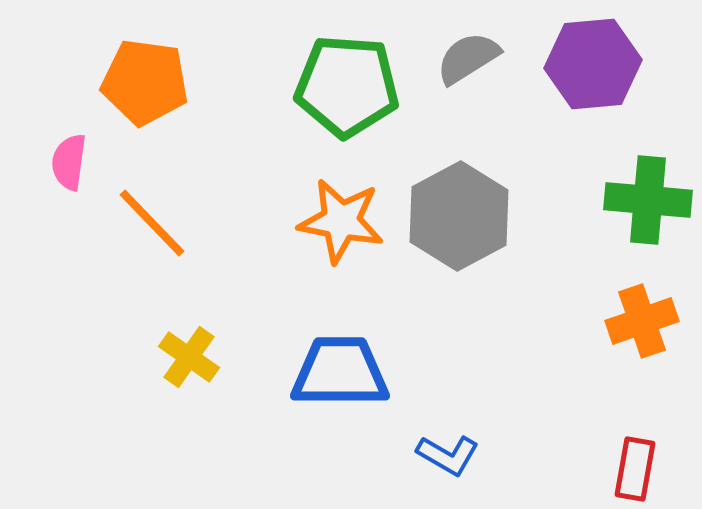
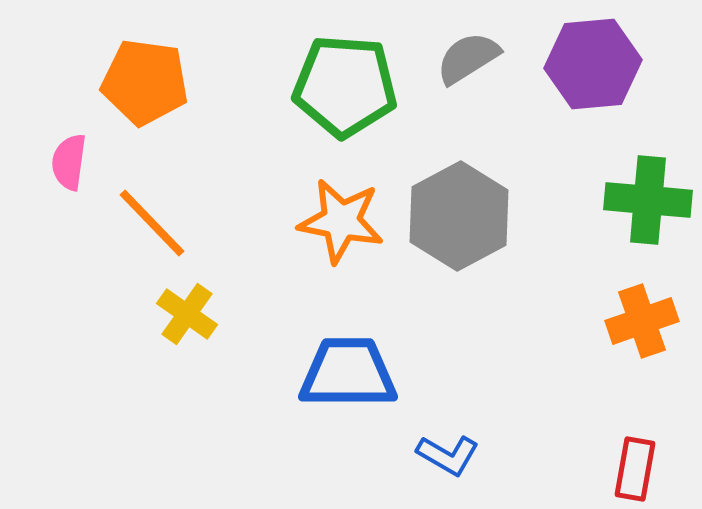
green pentagon: moved 2 px left
yellow cross: moved 2 px left, 43 px up
blue trapezoid: moved 8 px right, 1 px down
